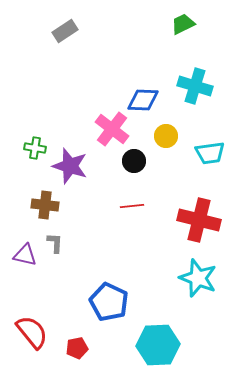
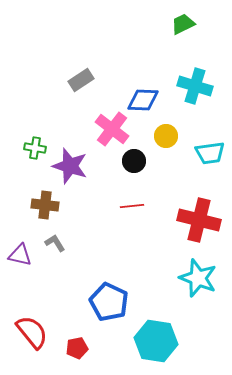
gray rectangle: moved 16 px right, 49 px down
gray L-shape: rotated 35 degrees counterclockwise
purple triangle: moved 5 px left
cyan hexagon: moved 2 px left, 4 px up; rotated 12 degrees clockwise
